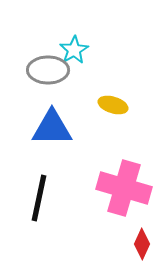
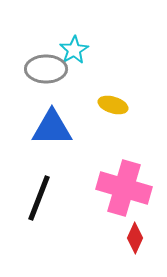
gray ellipse: moved 2 px left, 1 px up
black line: rotated 9 degrees clockwise
red diamond: moved 7 px left, 6 px up
